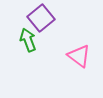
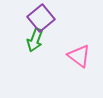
green arrow: moved 7 px right; rotated 140 degrees counterclockwise
